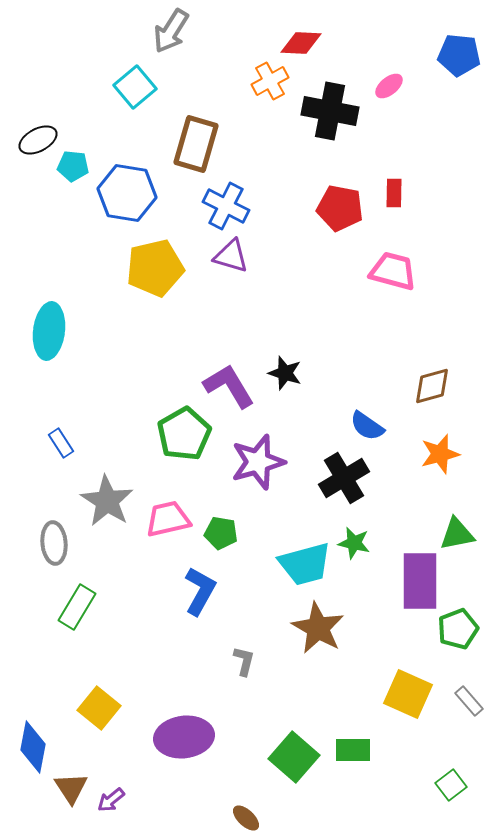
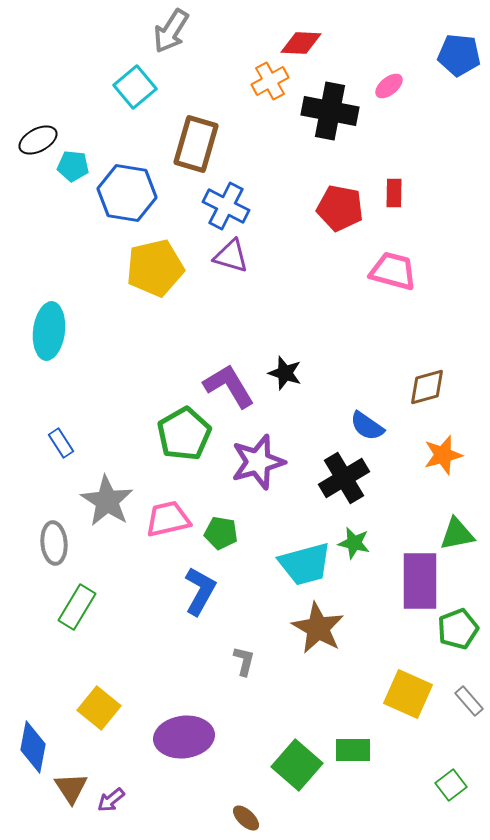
brown diamond at (432, 386): moved 5 px left, 1 px down
orange star at (440, 454): moved 3 px right, 1 px down
green square at (294, 757): moved 3 px right, 8 px down
